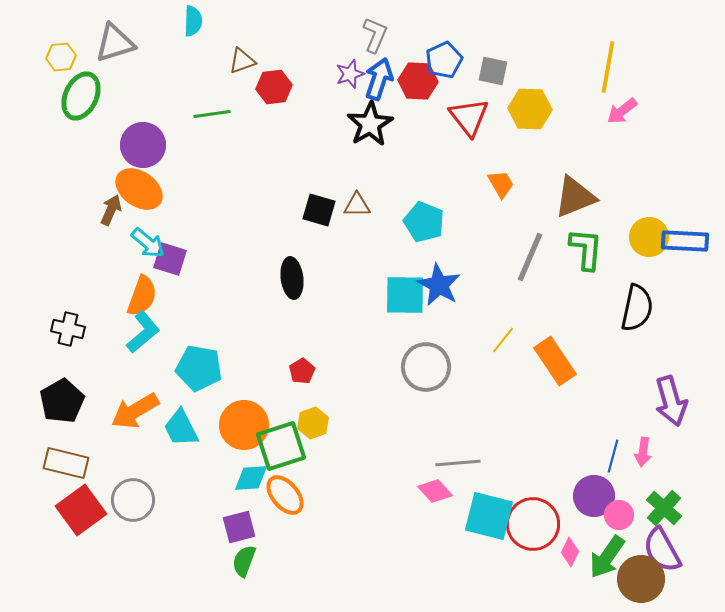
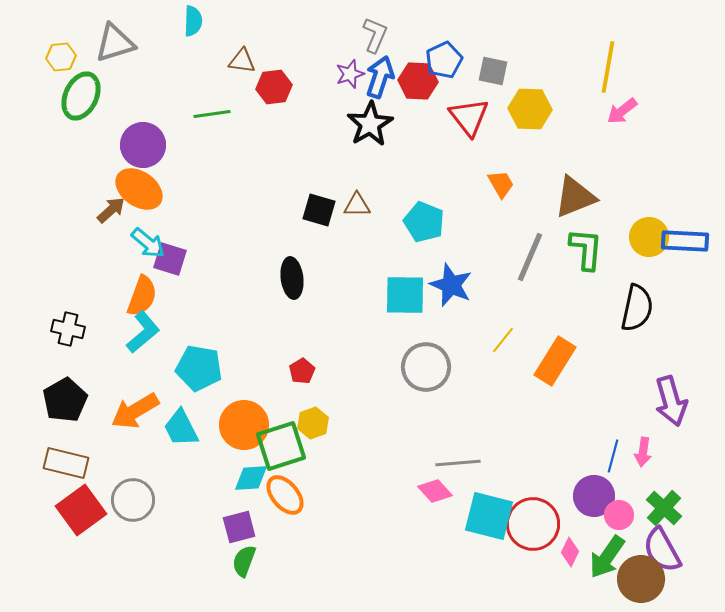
brown triangle at (242, 61): rotated 28 degrees clockwise
blue arrow at (379, 79): moved 1 px right, 2 px up
brown arrow at (111, 210): rotated 24 degrees clockwise
blue star at (439, 285): moved 12 px right; rotated 6 degrees counterclockwise
orange rectangle at (555, 361): rotated 66 degrees clockwise
black pentagon at (62, 401): moved 3 px right, 1 px up
